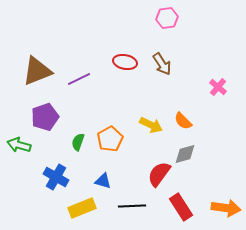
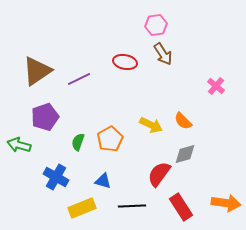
pink hexagon: moved 11 px left, 7 px down
brown arrow: moved 1 px right, 10 px up
brown triangle: rotated 12 degrees counterclockwise
pink cross: moved 2 px left, 1 px up
orange arrow: moved 5 px up
